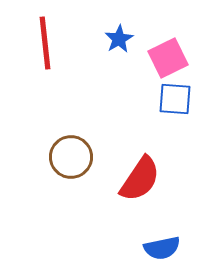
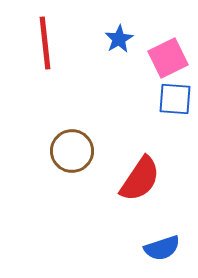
brown circle: moved 1 px right, 6 px up
blue semicircle: rotated 6 degrees counterclockwise
